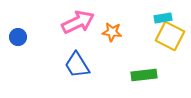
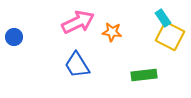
cyan rectangle: rotated 66 degrees clockwise
blue circle: moved 4 px left
